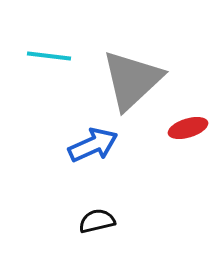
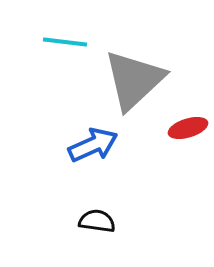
cyan line: moved 16 px right, 14 px up
gray triangle: moved 2 px right
black semicircle: rotated 21 degrees clockwise
